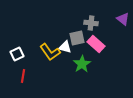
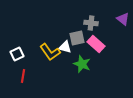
green star: rotated 18 degrees counterclockwise
